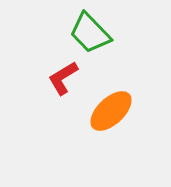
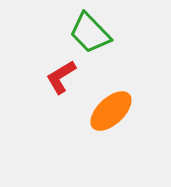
red L-shape: moved 2 px left, 1 px up
